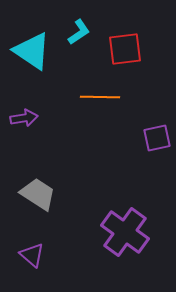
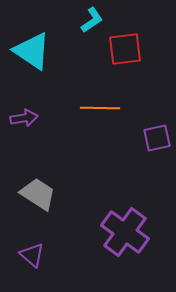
cyan L-shape: moved 13 px right, 12 px up
orange line: moved 11 px down
